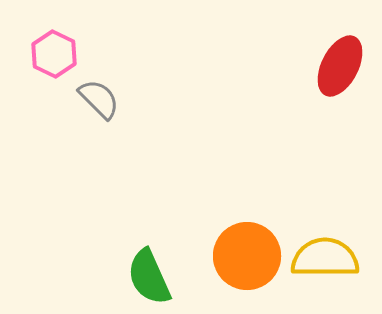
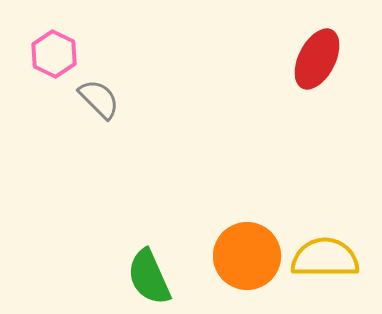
red ellipse: moved 23 px left, 7 px up
